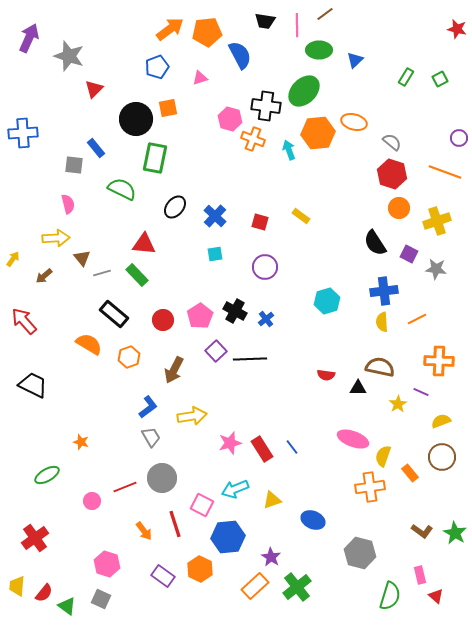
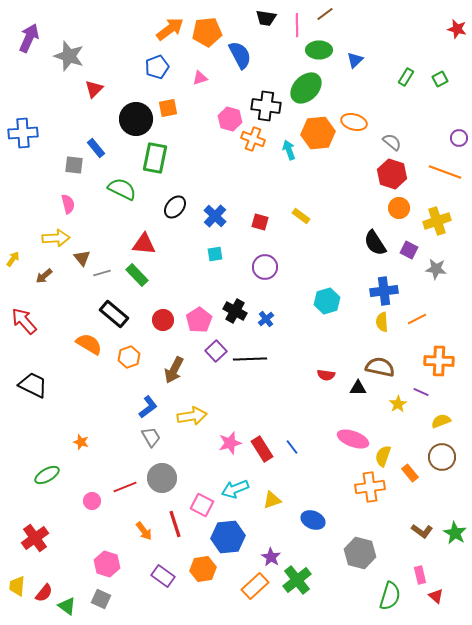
black trapezoid at (265, 21): moved 1 px right, 3 px up
green ellipse at (304, 91): moved 2 px right, 3 px up
purple square at (409, 254): moved 4 px up
pink pentagon at (200, 316): moved 1 px left, 4 px down
orange hexagon at (200, 569): moved 3 px right; rotated 25 degrees clockwise
green cross at (297, 587): moved 7 px up
